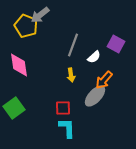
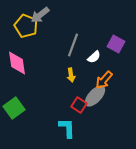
pink diamond: moved 2 px left, 2 px up
red square: moved 16 px right, 3 px up; rotated 35 degrees clockwise
